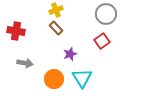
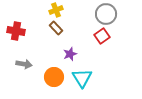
red square: moved 5 px up
gray arrow: moved 1 px left, 1 px down
orange circle: moved 2 px up
